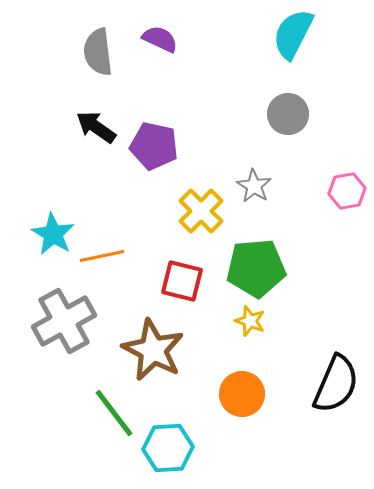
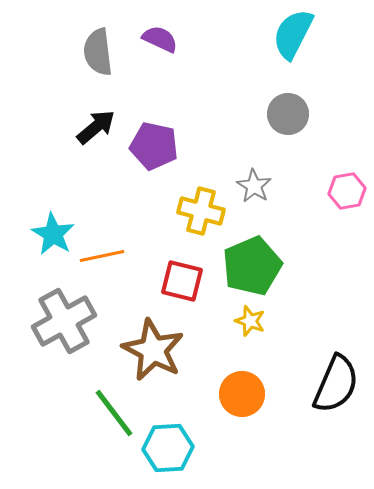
black arrow: rotated 105 degrees clockwise
yellow cross: rotated 30 degrees counterclockwise
green pentagon: moved 4 px left, 2 px up; rotated 18 degrees counterclockwise
